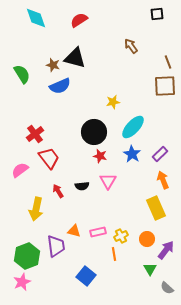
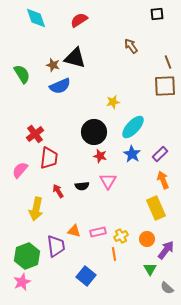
red trapezoid: rotated 45 degrees clockwise
pink semicircle: rotated 12 degrees counterclockwise
